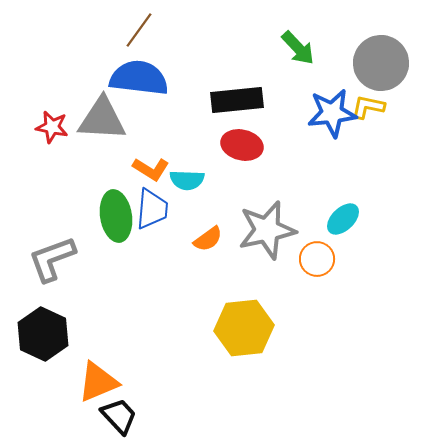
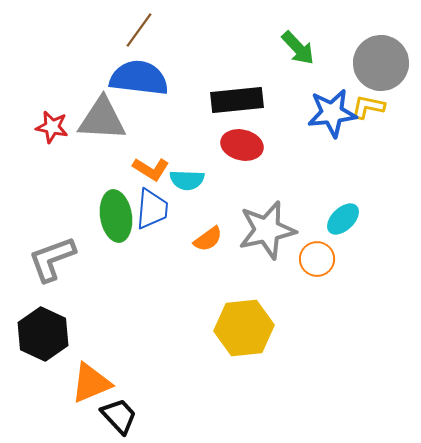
orange triangle: moved 7 px left, 1 px down
